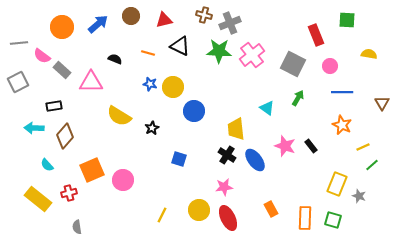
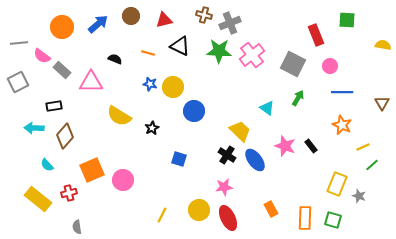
yellow semicircle at (369, 54): moved 14 px right, 9 px up
yellow trapezoid at (236, 129): moved 4 px right, 2 px down; rotated 140 degrees clockwise
